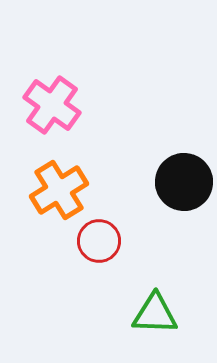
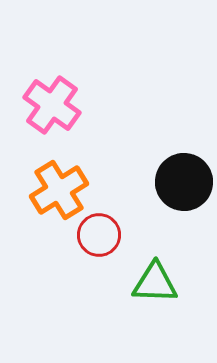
red circle: moved 6 px up
green triangle: moved 31 px up
